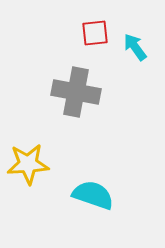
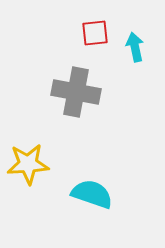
cyan arrow: rotated 24 degrees clockwise
cyan semicircle: moved 1 px left, 1 px up
